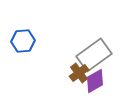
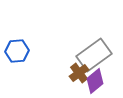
blue hexagon: moved 6 px left, 10 px down
purple diamond: rotated 10 degrees counterclockwise
